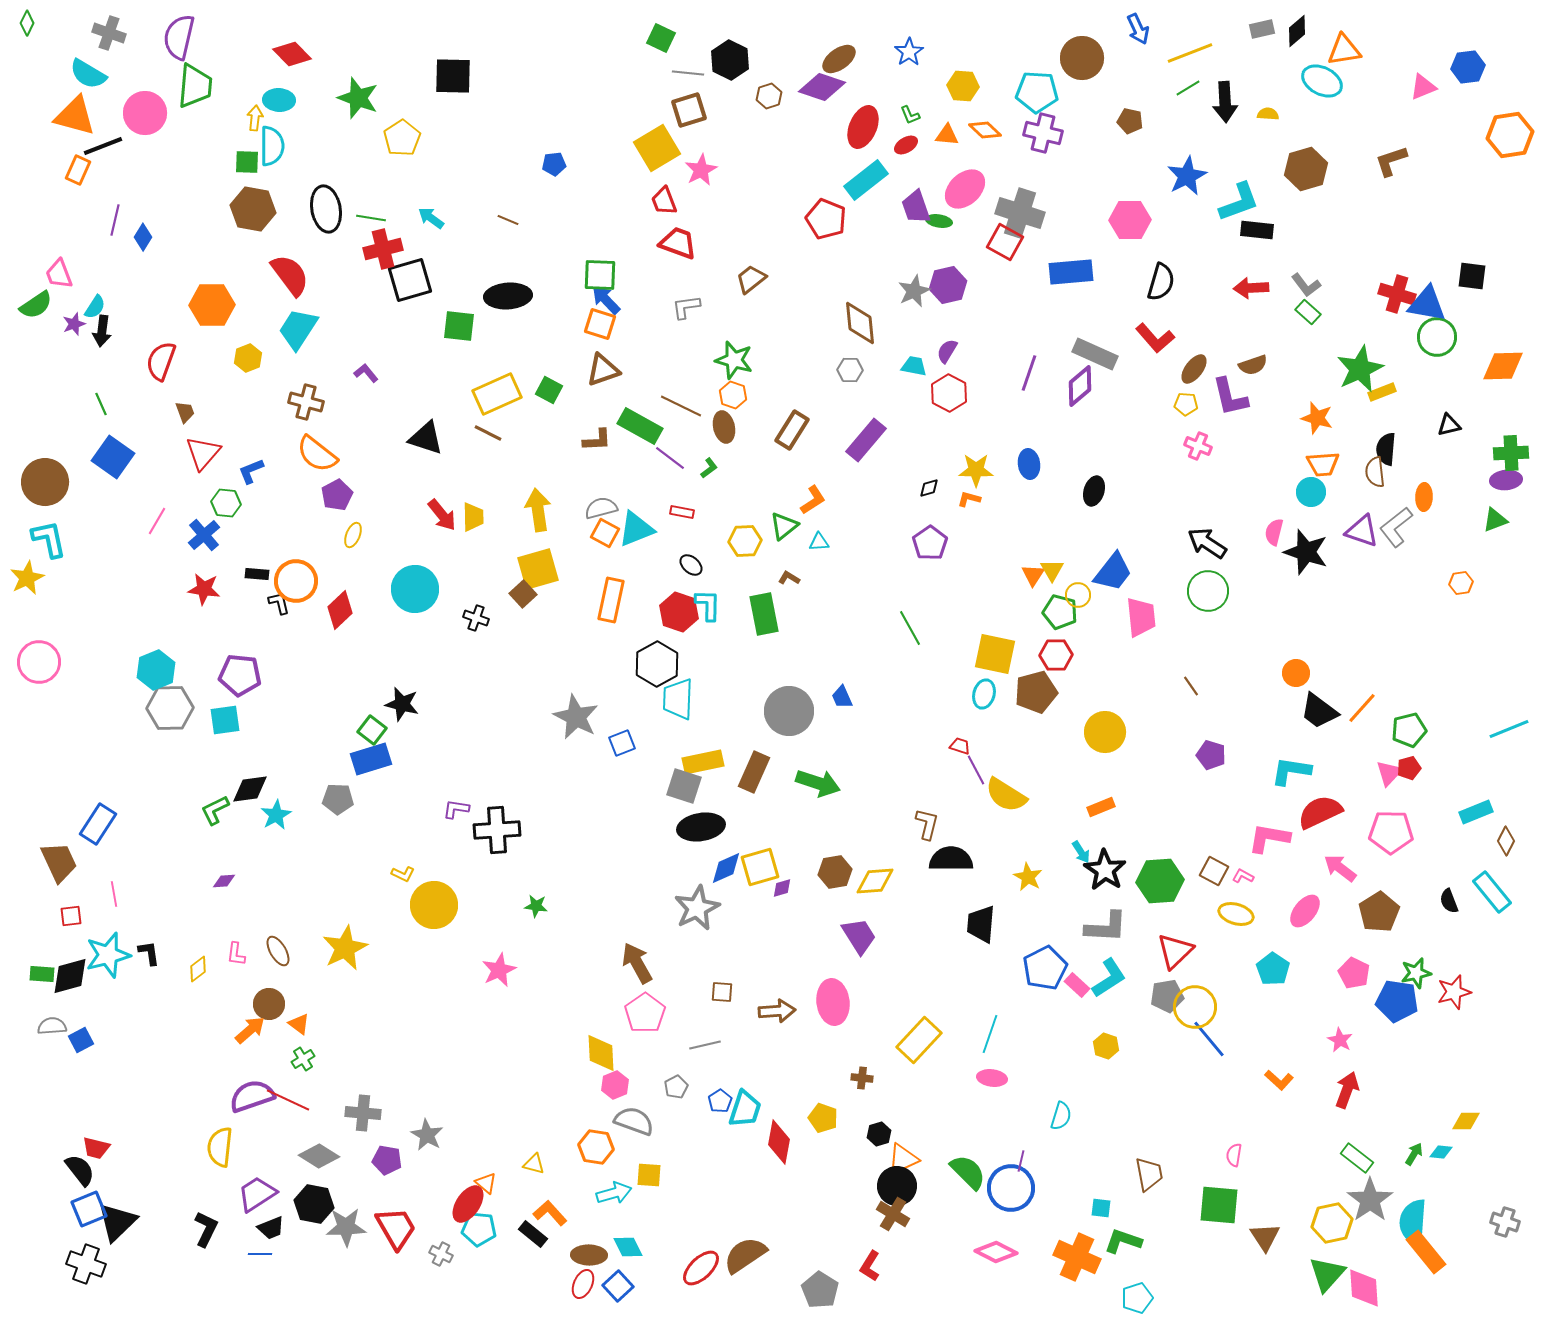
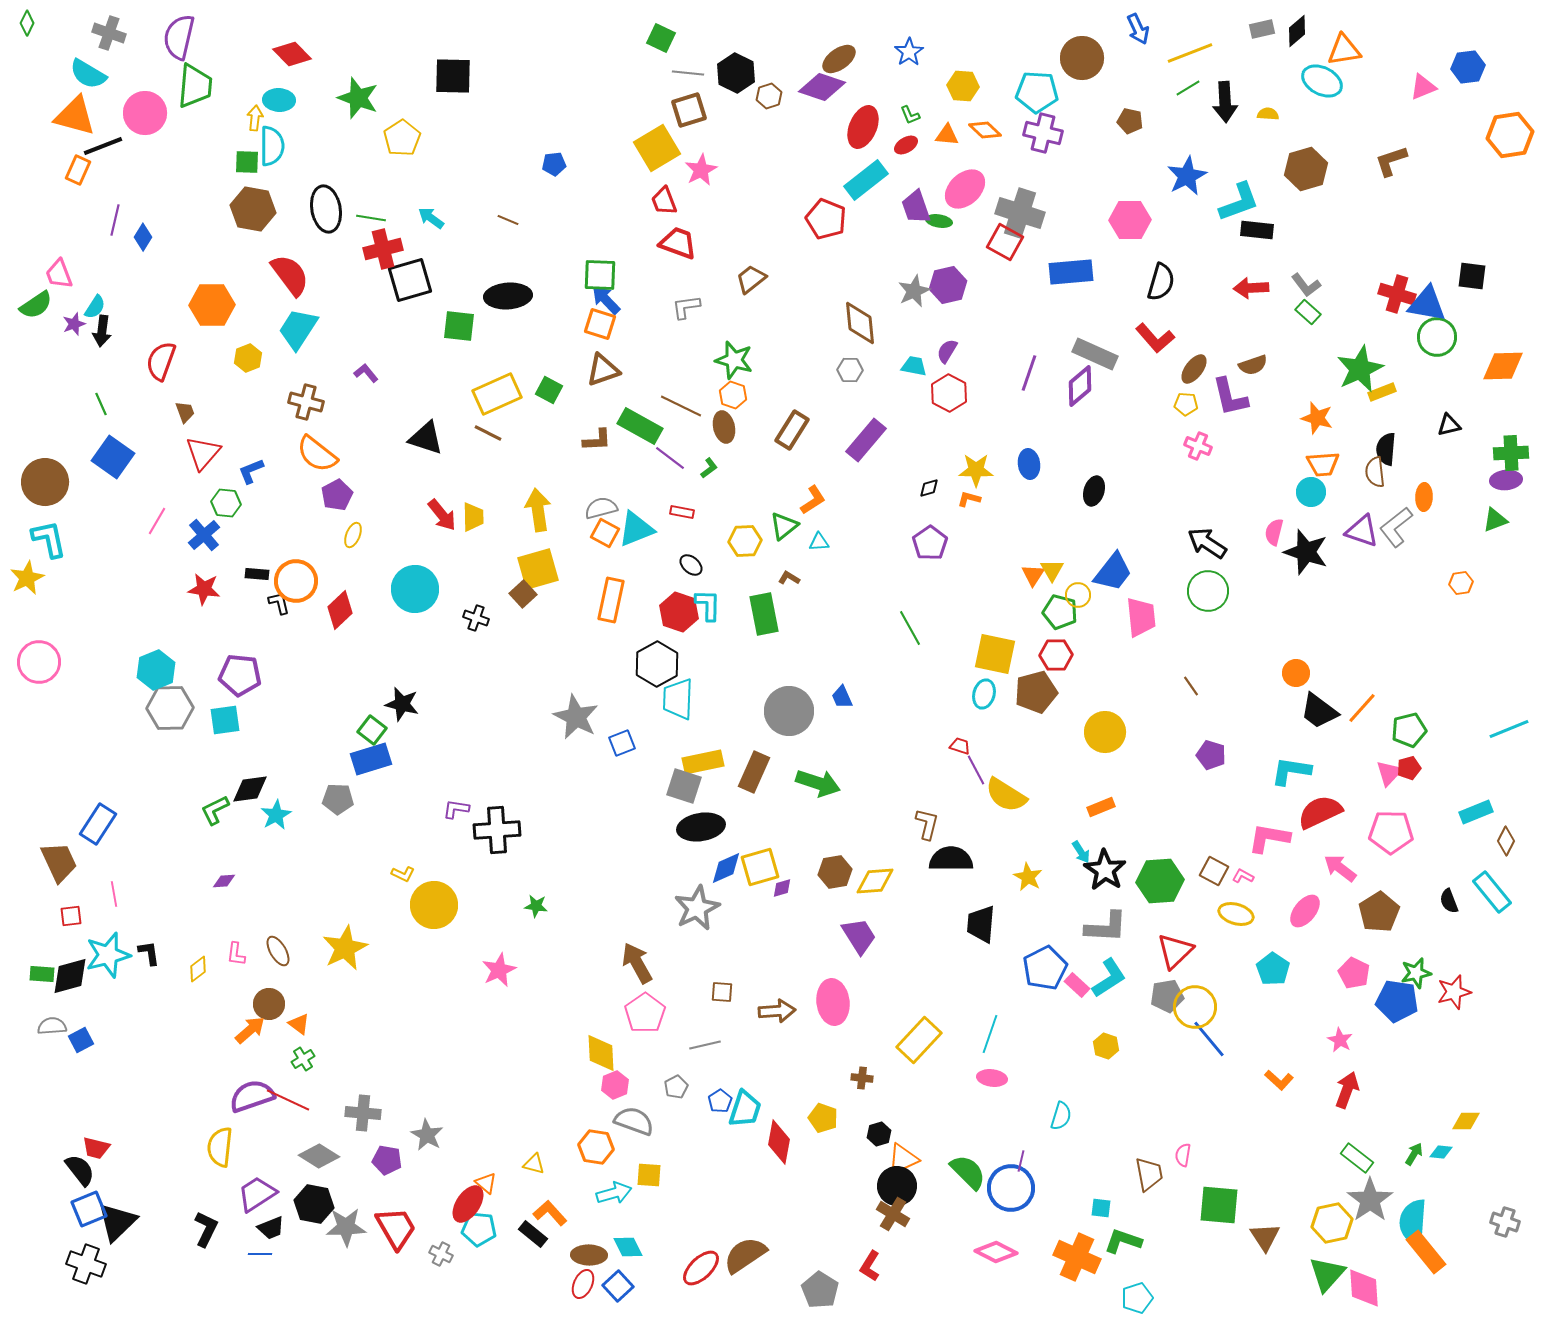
black hexagon at (730, 60): moved 6 px right, 13 px down
pink semicircle at (1234, 1155): moved 51 px left
